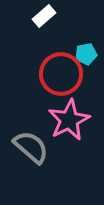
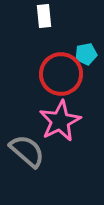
white rectangle: rotated 55 degrees counterclockwise
pink star: moved 9 px left, 1 px down
gray semicircle: moved 4 px left, 4 px down
